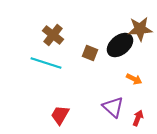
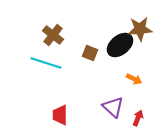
red trapezoid: rotated 30 degrees counterclockwise
